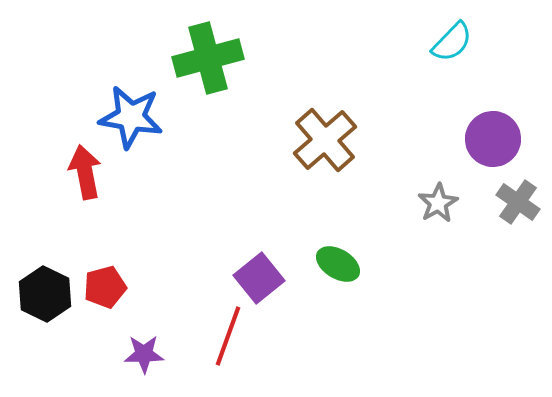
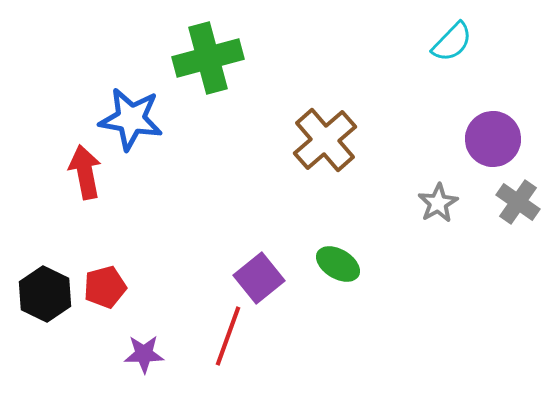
blue star: moved 2 px down
